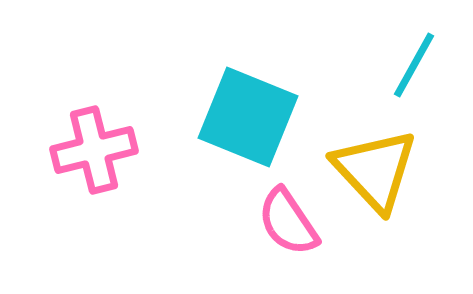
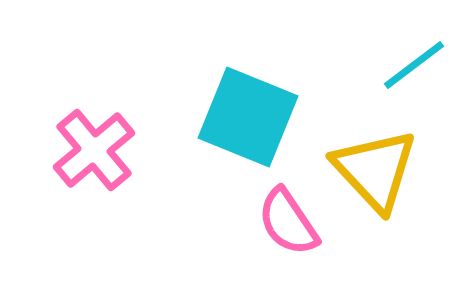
cyan line: rotated 24 degrees clockwise
pink cross: rotated 26 degrees counterclockwise
